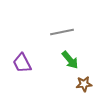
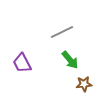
gray line: rotated 15 degrees counterclockwise
